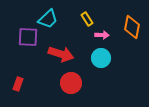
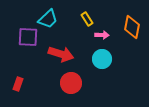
cyan circle: moved 1 px right, 1 px down
